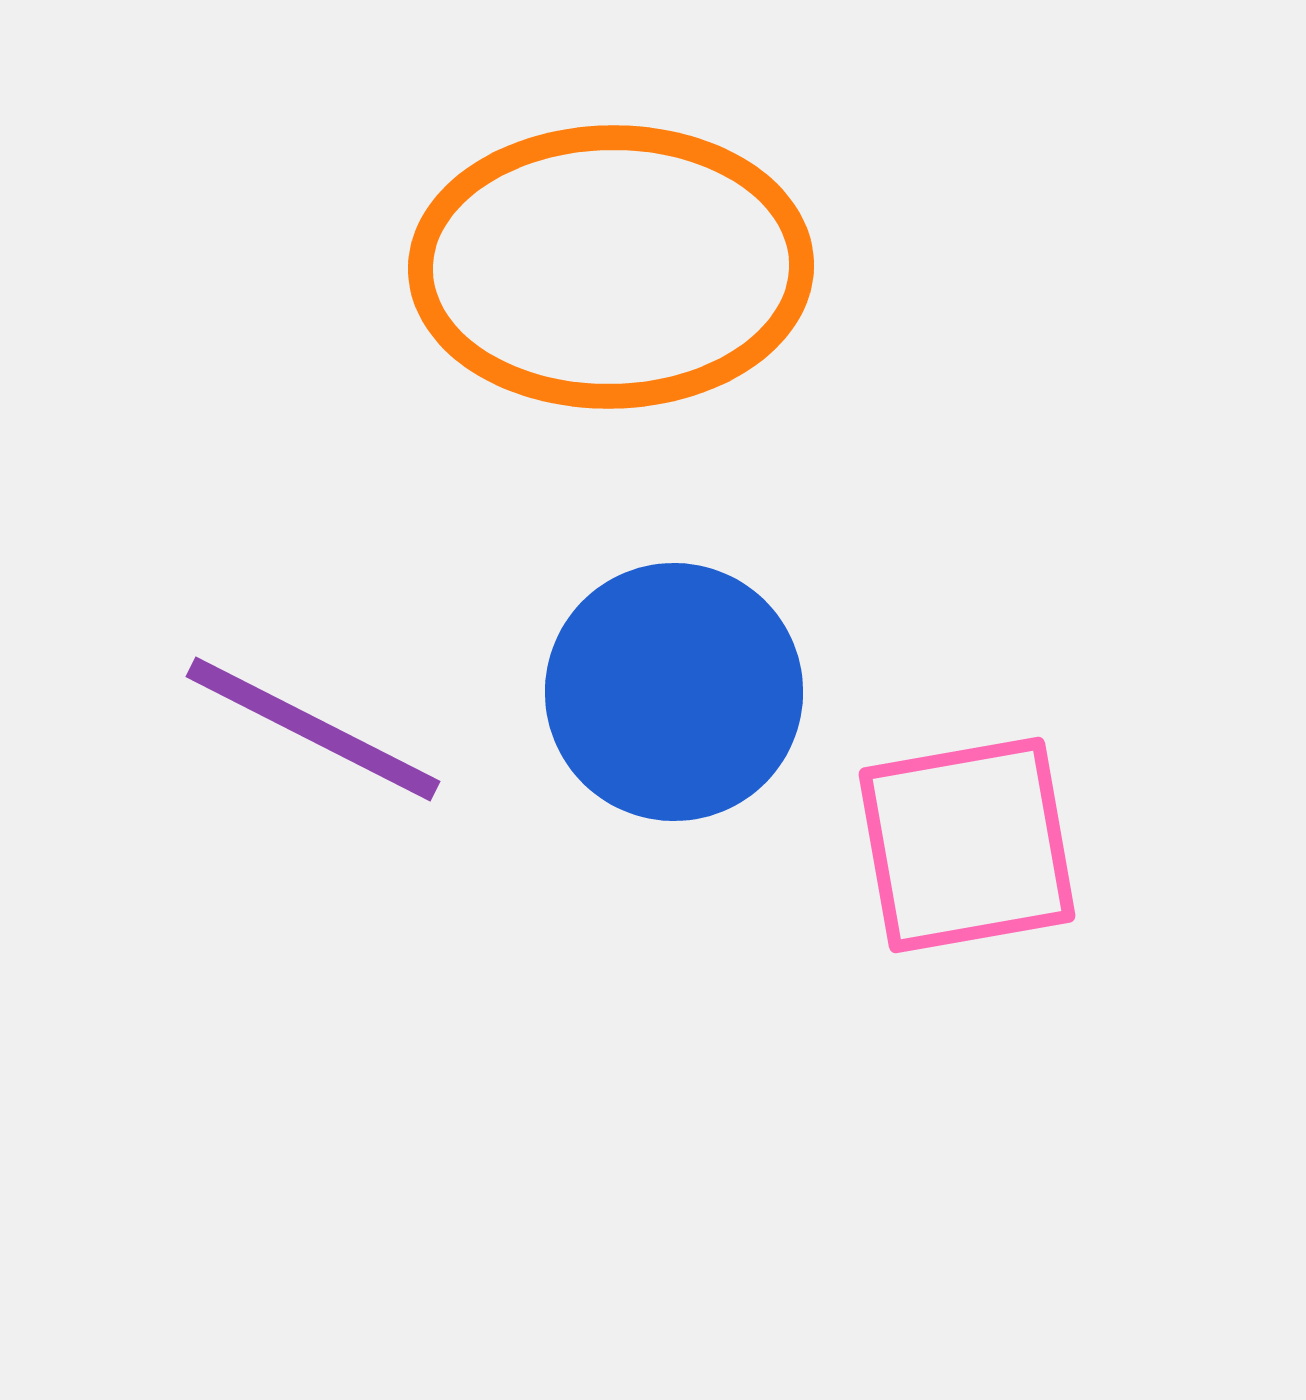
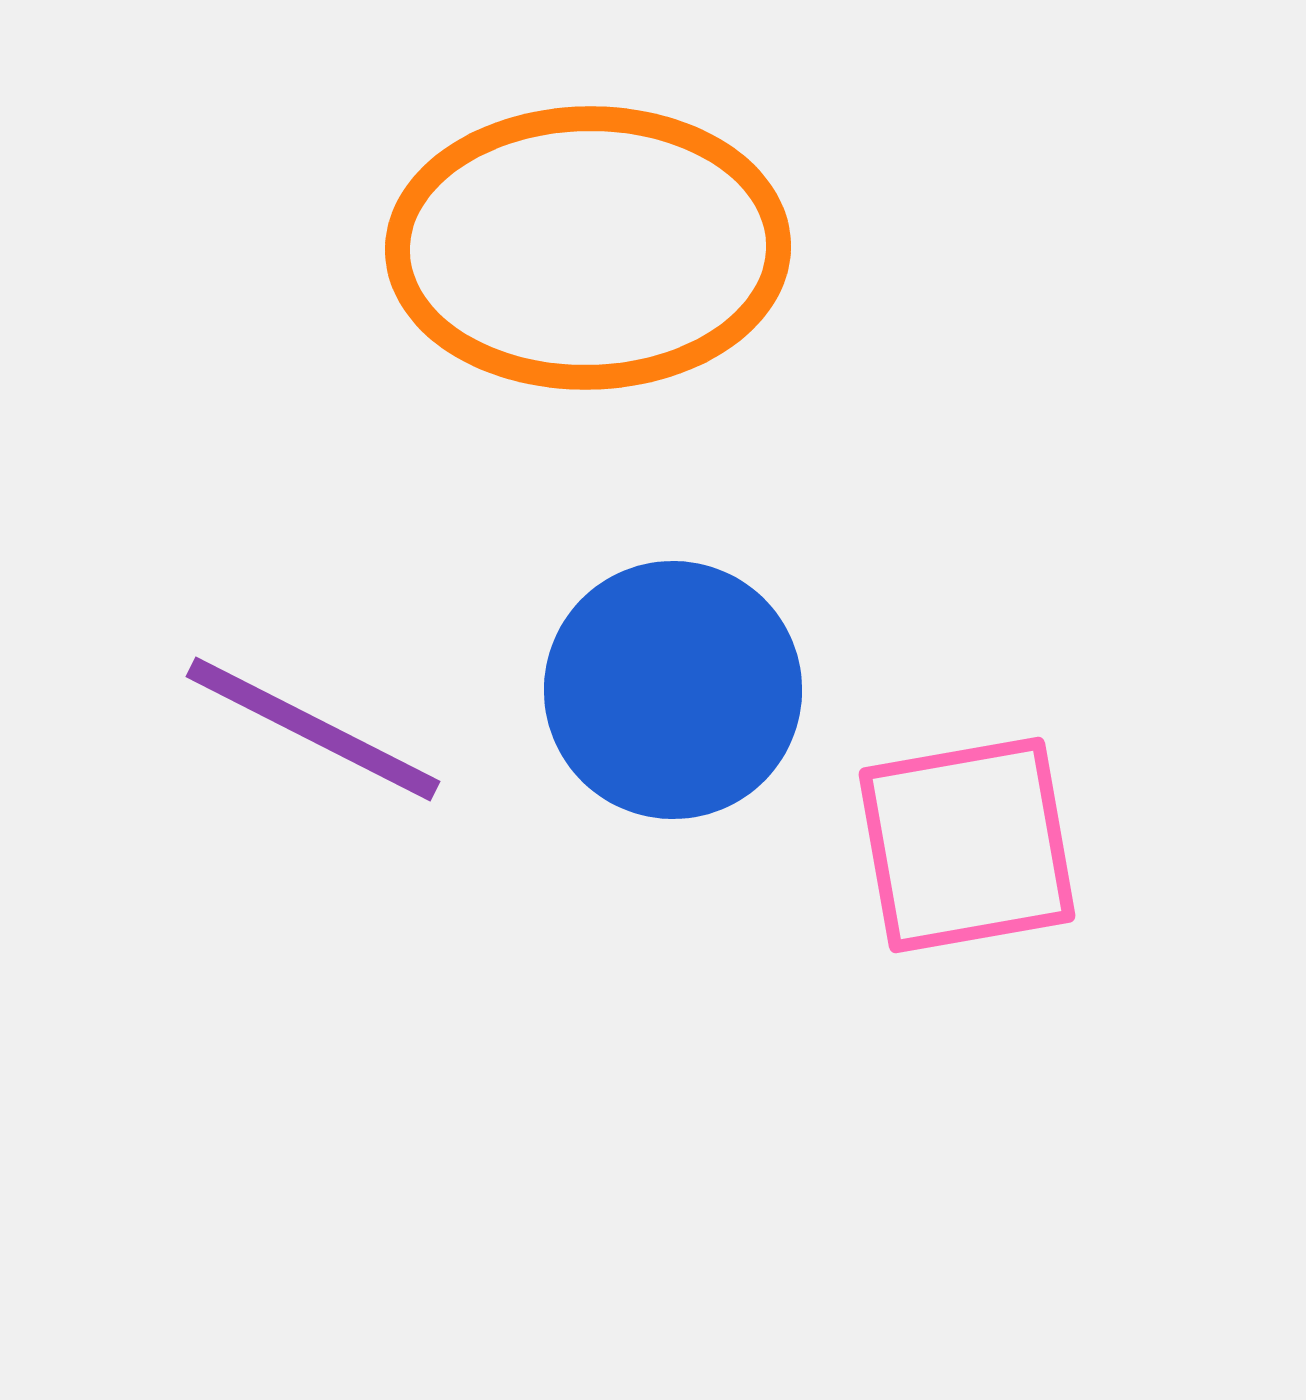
orange ellipse: moved 23 px left, 19 px up
blue circle: moved 1 px left, 2 px up
